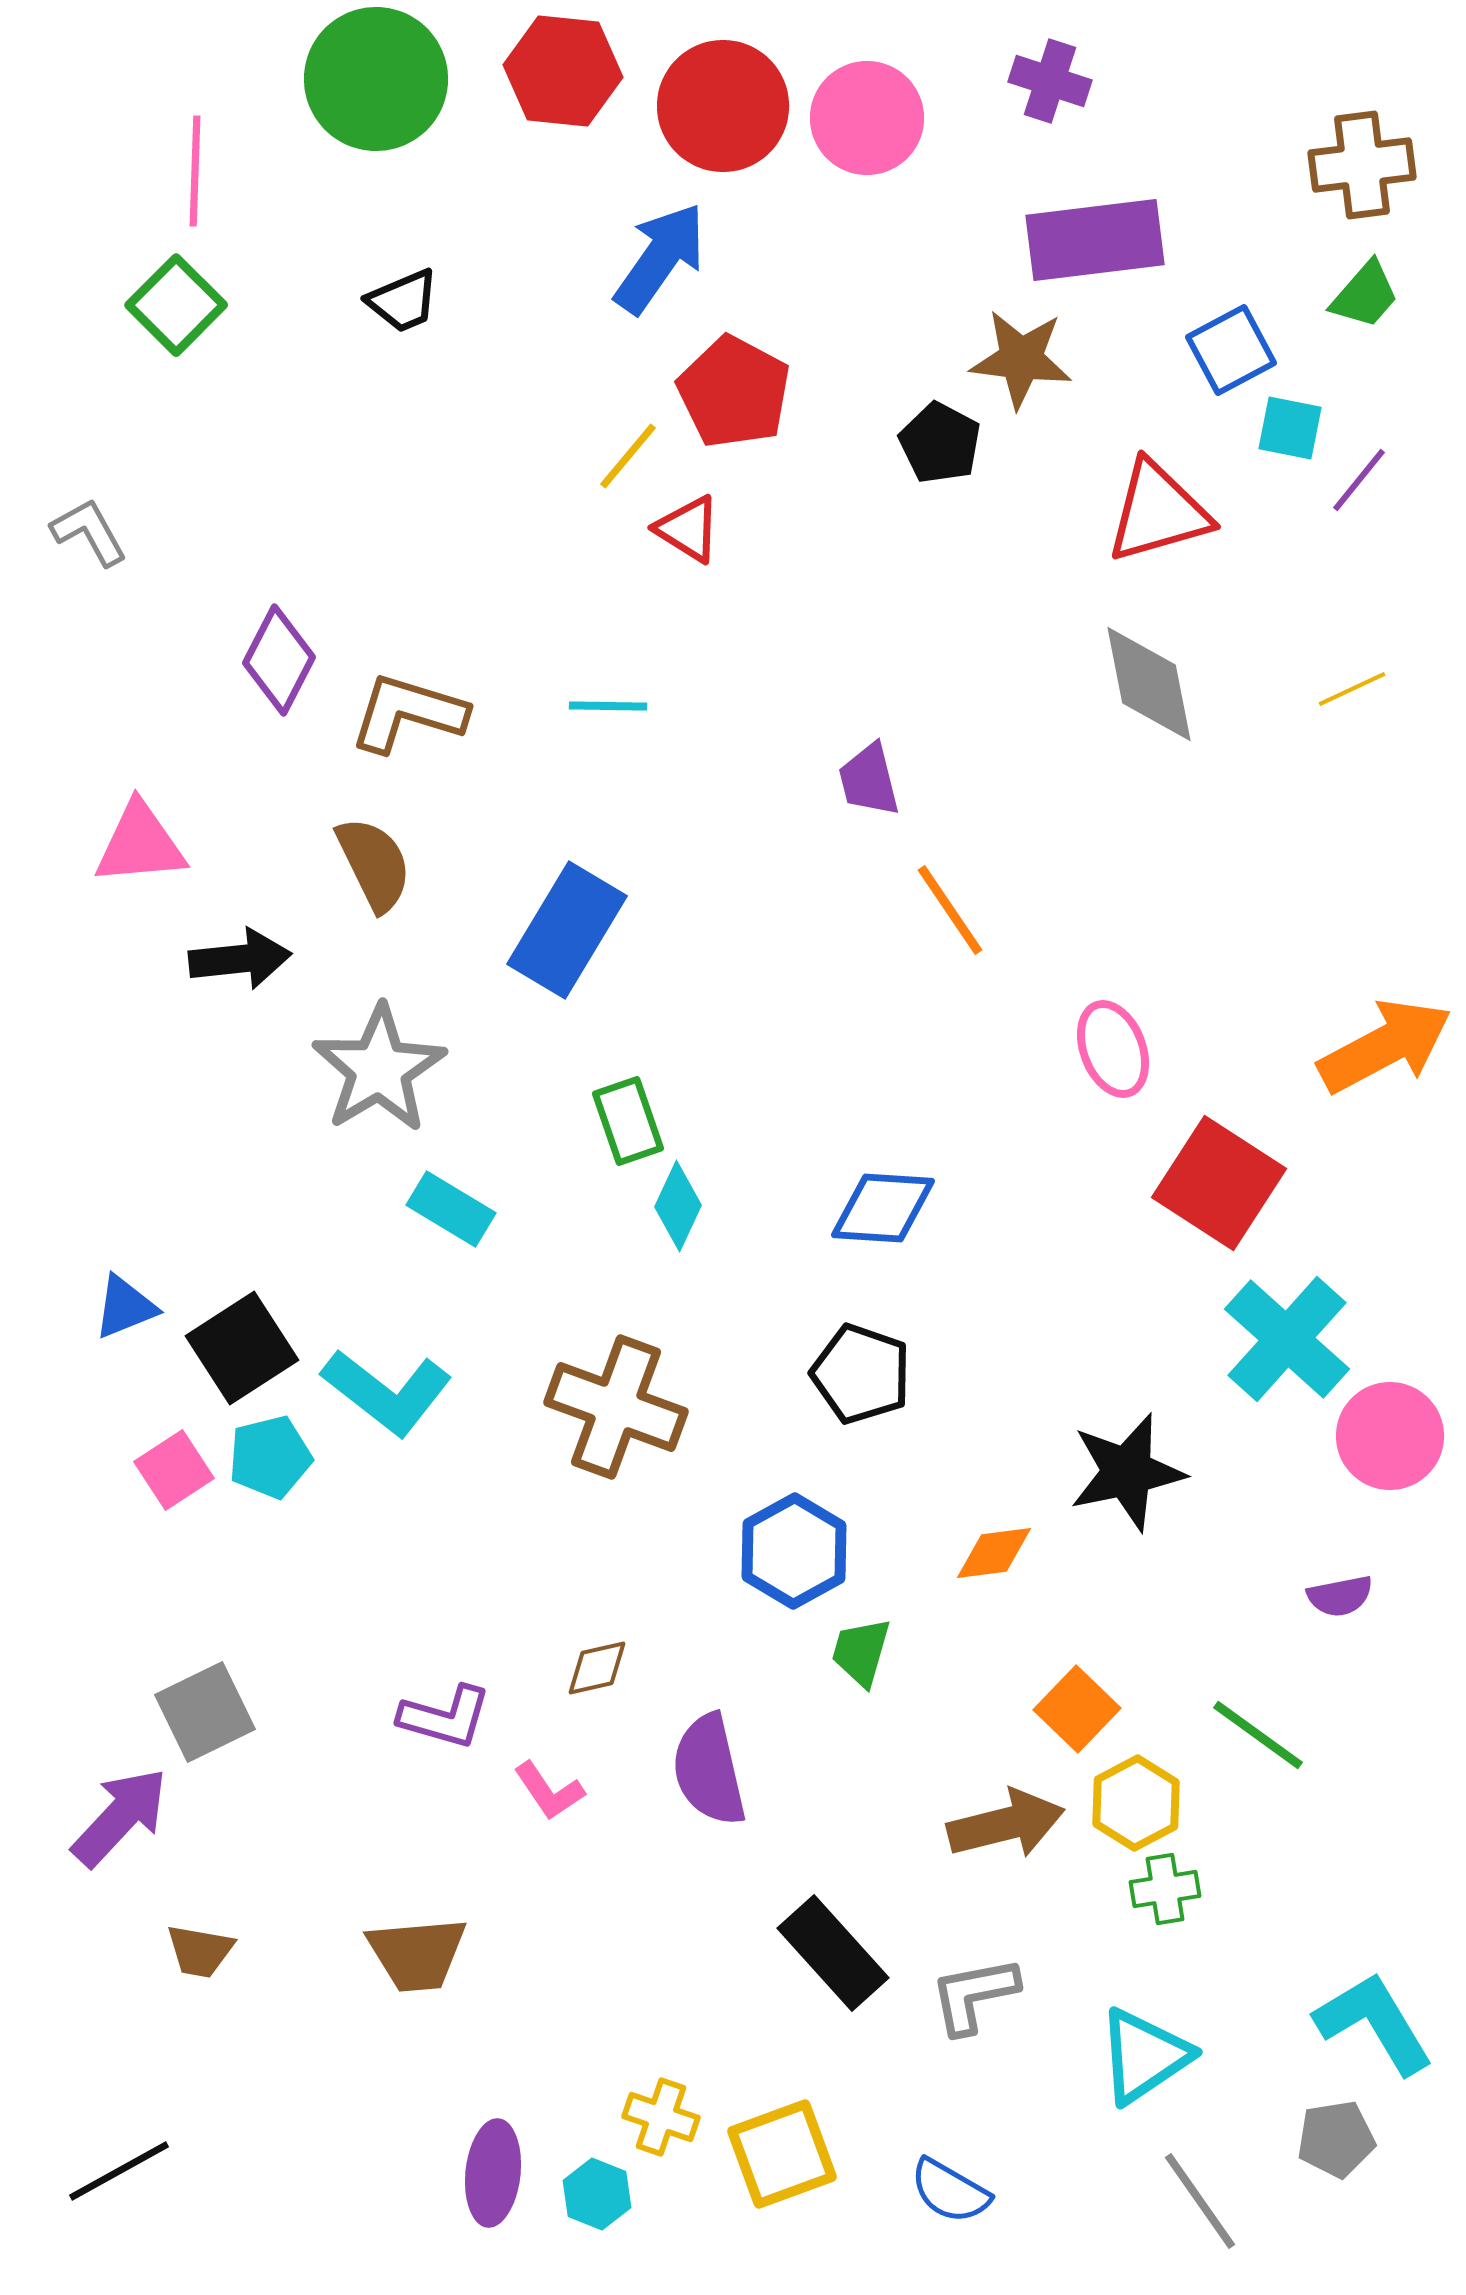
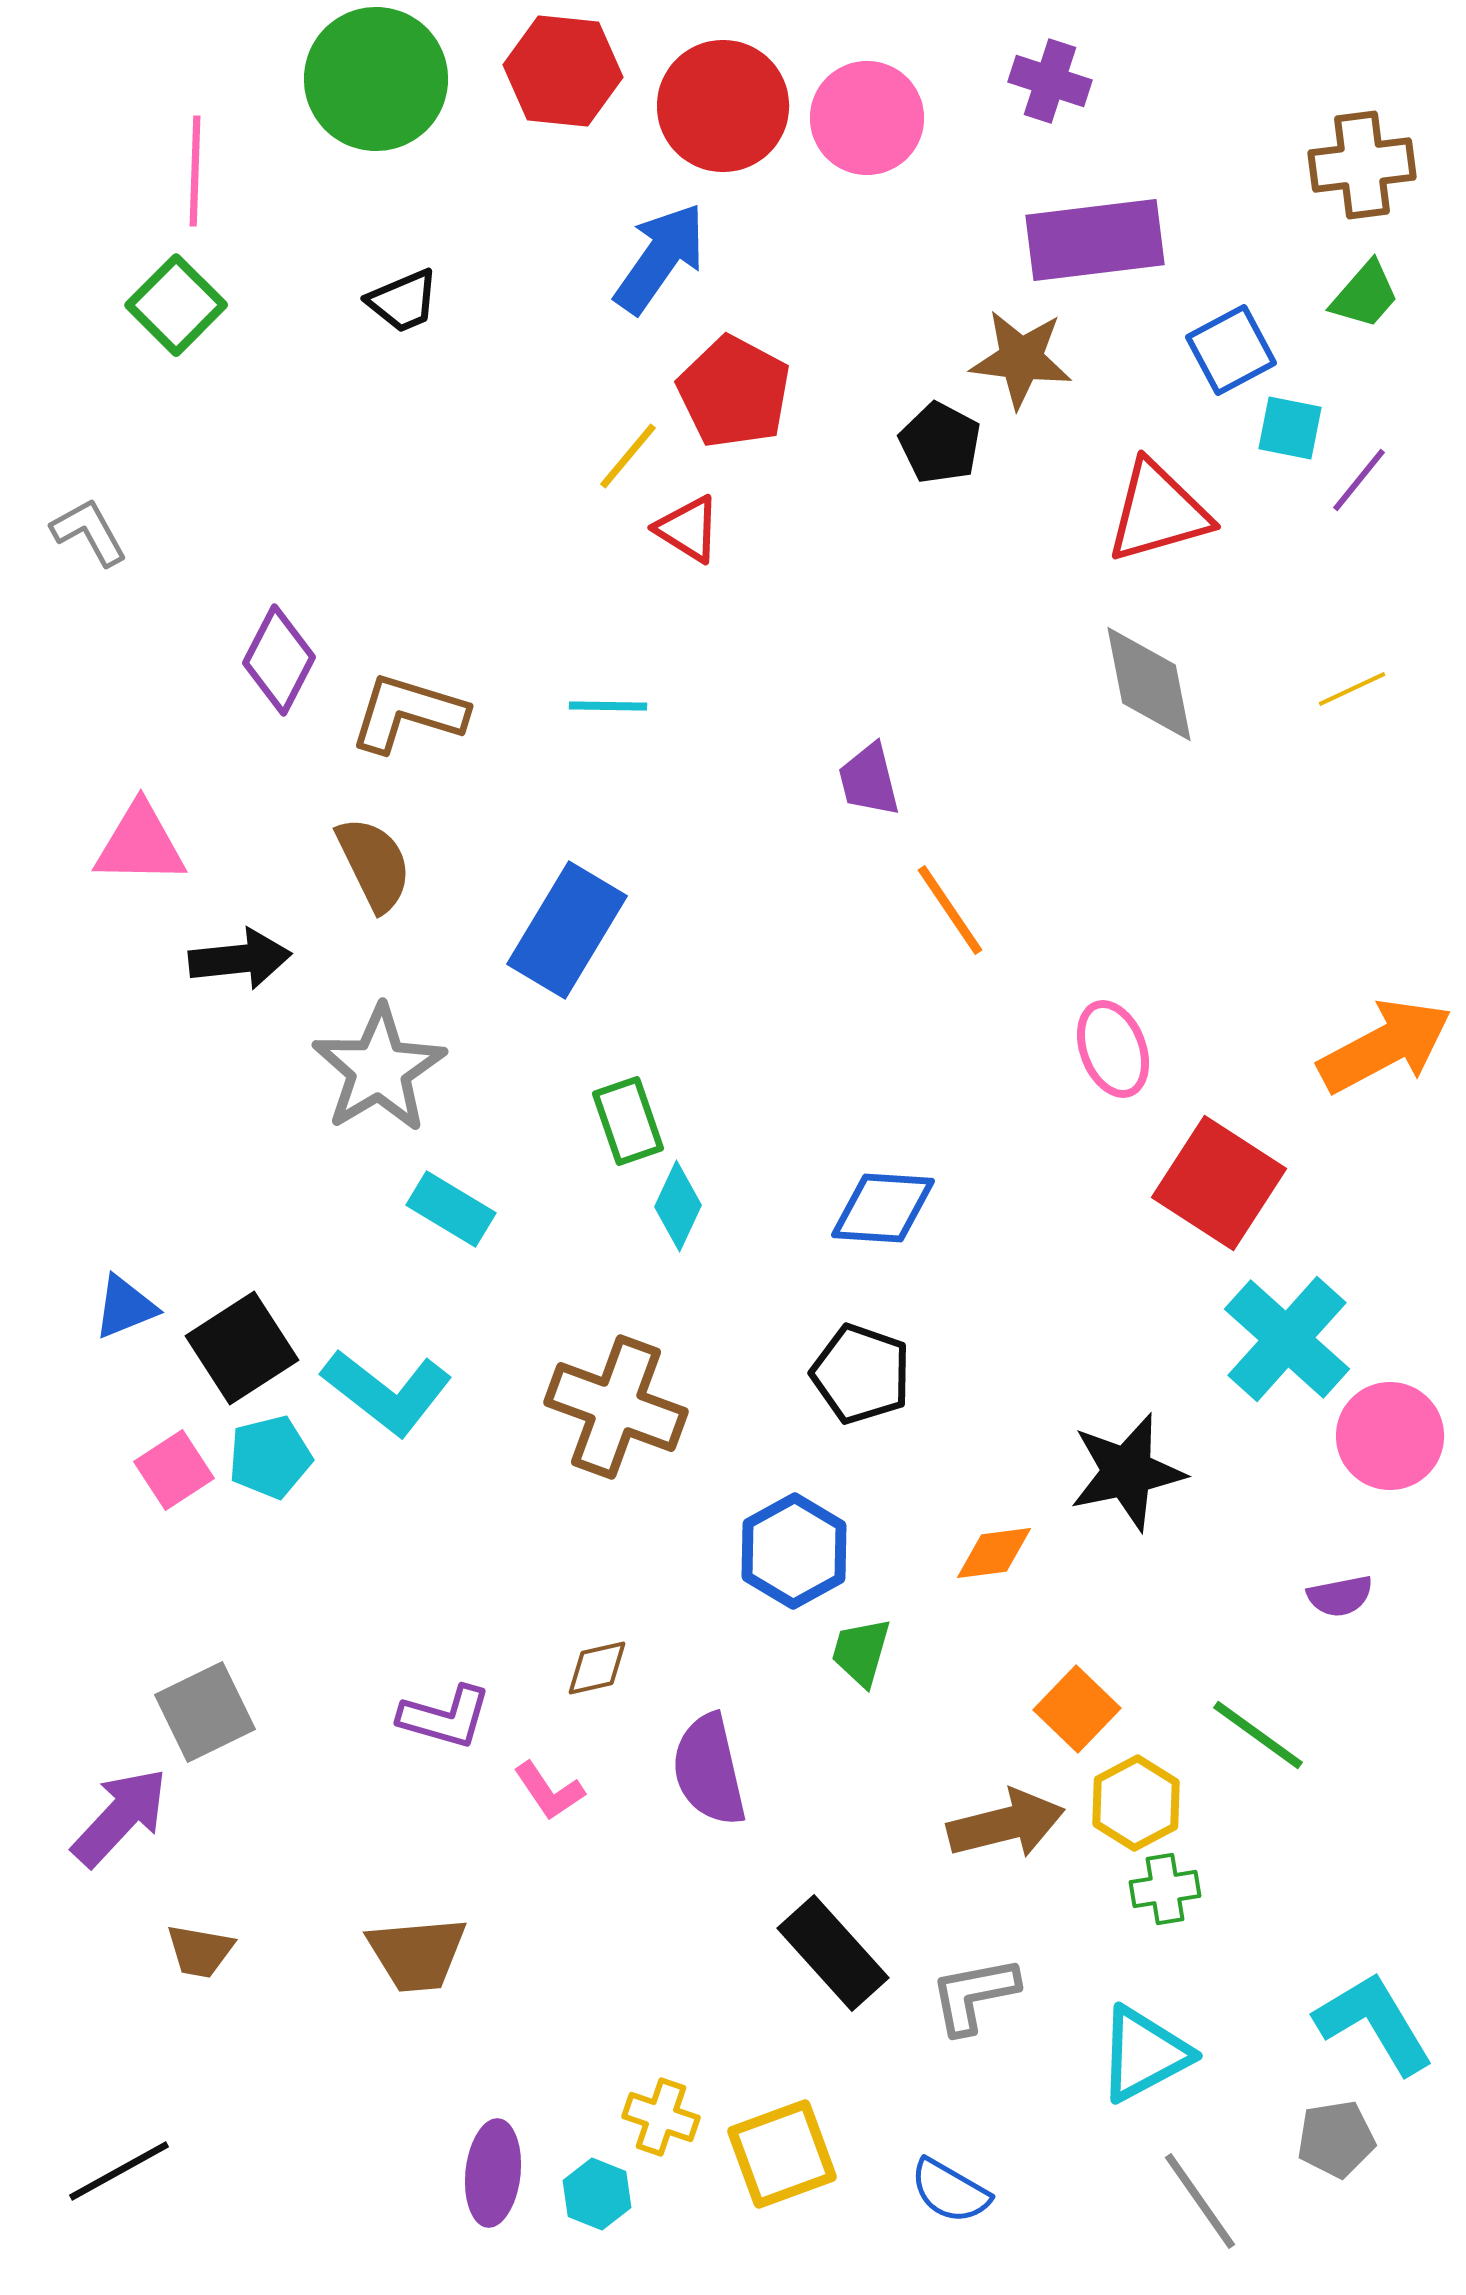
pink triangle at (140, 844): rotated 6 degrees clockwise
cyan triangle at (1144, 2056): moved 2 px up; rotated 6 degrees clockwise
